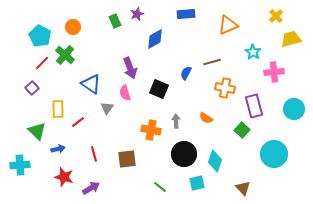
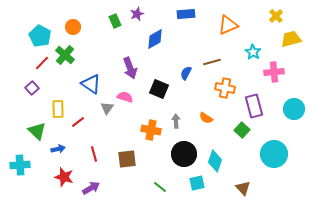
pink semicircle at (125, 93): moved 4 px down; rotated 126 degrees clockwise
